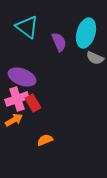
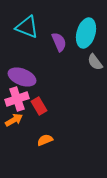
cyan triangle: rotated 15 degrees counterclockwise
gray semicircle: moved 4 px down; rotated 30 degrees clockwise
red rectangle: moved 6 px right, 3 px down
